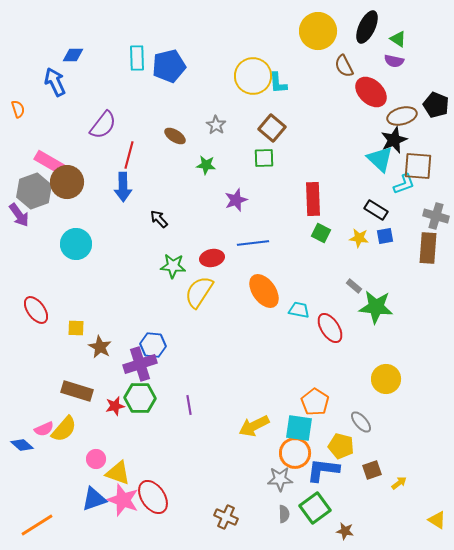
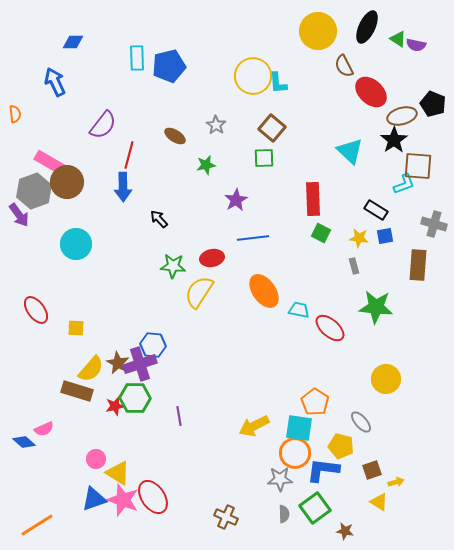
blue diamond at (73, 55): moved 13 px up
purple semicircle at (394, 61): moved 22 px right, 16 px up
black pentagon at (436, 105): moved 3 px left, 1 px up
orange semicircle at (18, 109): moved 3 px left, 5 px down; rotated 12 degrees clockwise
black star at (394, 140): rotated 12 degrees counterclockwise
cyan triangle at (380, 159): moved 30 px left, 8 px up
green star at (206, 165): rotated 18 degrees counterclockwise
purple star at (236, 200): rotated 10 degrees counterclockwise
gray cross at (436, 216): moved 2 px left, 8 px down
blue line at (253, 243): moved 5 px up
brown rectangle at (428, 248): moved 10 px left, 17 px down
gray rectangle at (354, 286): moved 20 px up; rotated 35 degrees clockwise
red ellipse at (330, 328): rotated 16 degrees counterclockwise
brown star at (100, 347): moved 18 px right, 16 px down
green hexagon at (140, 398): moved 5 px left
purple line at (189, 405): moved 10 px left, 11 px down
yellow semicircle at (64, 429): moved 27 px right, 60 px up
blue diamond at (22, 445): moved 2 px right, 3 px up
yellow triangle at (118, 473): rotated 12 degrees clockwise
yellow arrow at (399, 483): moved 3 px left, 1 px up; rotated 21 degrees clockwise
yellow triangle at (437, 520): moved 58 px left, 18 px up
